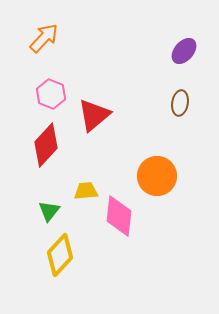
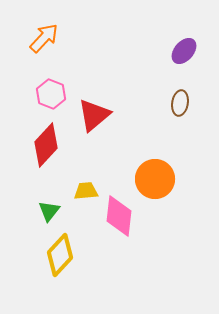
orange circle: moved 2 px left, 3 px down
